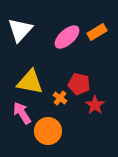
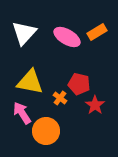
white triangle: moved 4 px right, 3 px down
pink ellipse: rotated 72 degrees clockwise
orange circle: moved 2 px left
